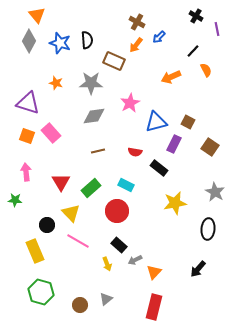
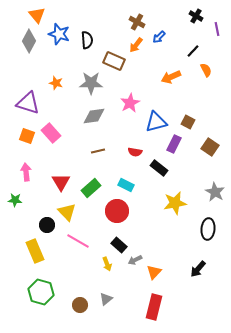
blue star at (60, 43): moved 1 px left, 9 px up
yellow triangle at (71, 213): moved 4 px left, 1 px up
